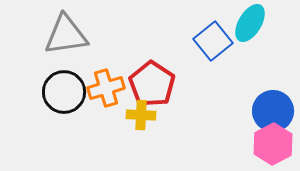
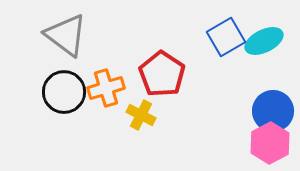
cyan ellipse: moved 14 px right, 18 px down; rotated 33 degrees clockwise
gray triangle: rotated 45 degrees clockwise
blue square: moved 13 px right, 4 px up; rotated 9 degrees clockwise
red pentagon: moved 10 px right, 10 px up
yellow cross: rotated 24 degrees clockwise
pink hexagon: moved 3 px left, 1 px up
